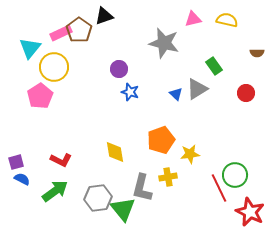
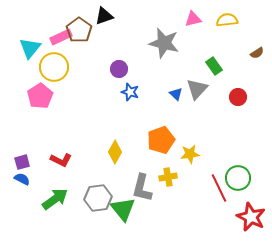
yellow semicircle: rotated 20 degrees counterclockwise
pink rectangle: moved 4 px down
brown semicircle: rotated 32 degrees counterclockwise
gray triangle: rotated 15 degrees counterclockwise
red circle: moved 8 px left, 4 px down
yellow diamond: rotated 40 degrees clockwise
purple square: moved 6 px right
green circle: moved 3 px right, 3 px down
green arrow: moved 8 px down
red star: moved 1 px right, 5 px down
